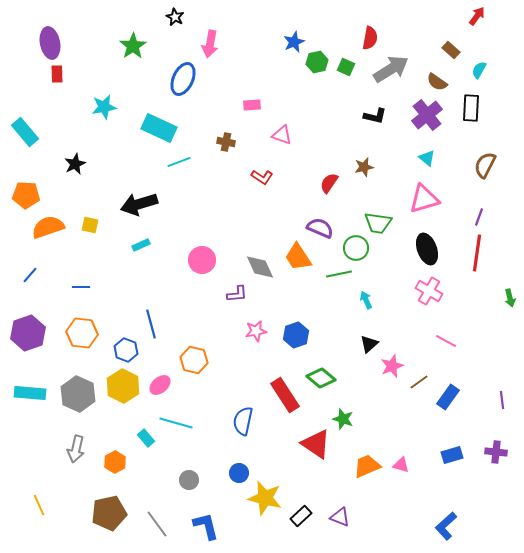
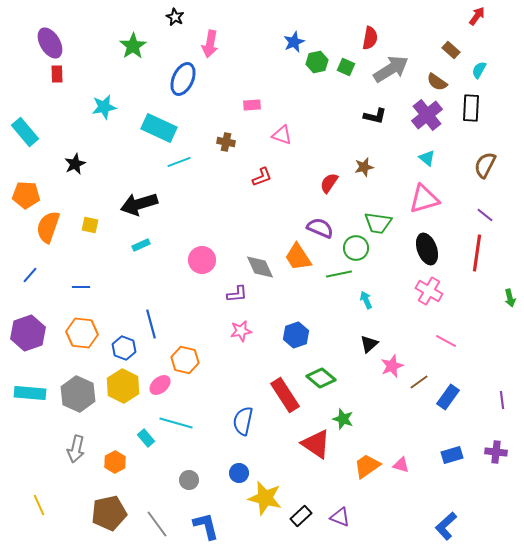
purple ellipse at (50, 43): rotated 20 degrees counterclockwise
red L-shape at (262, 177): rotated 55 degrees counterclockwise
purple line at (479, 217): moved 6 px right, 2 px up; rotated 72 degrees counterclockwise
orange semicircle at (48, 227): rotated 52 degrees counterclockwise
pink star at (256, 331): moved 15 px left
blue hexagon at (126, 350): moved 2 px left, 2 px up
orange hexagon at (194, 360): moved 9 px left
orange trapezoid at (367, 466): rotated 12 degrees counterclockwise
